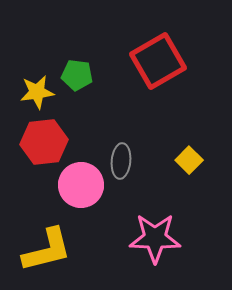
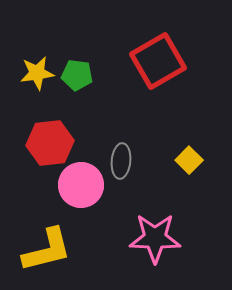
yellow star: moved 19 px up
red hexagon: moved 6 px right, 1 px down
